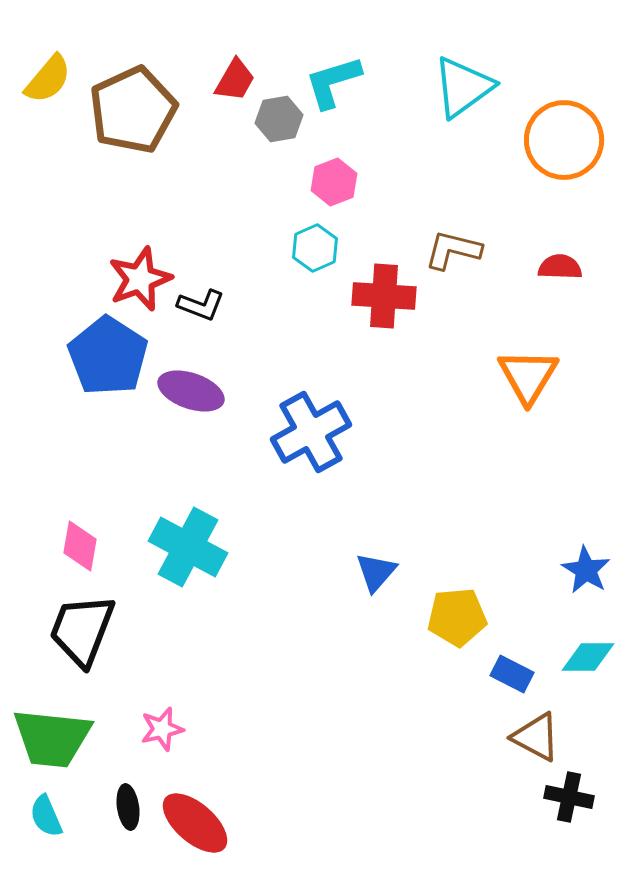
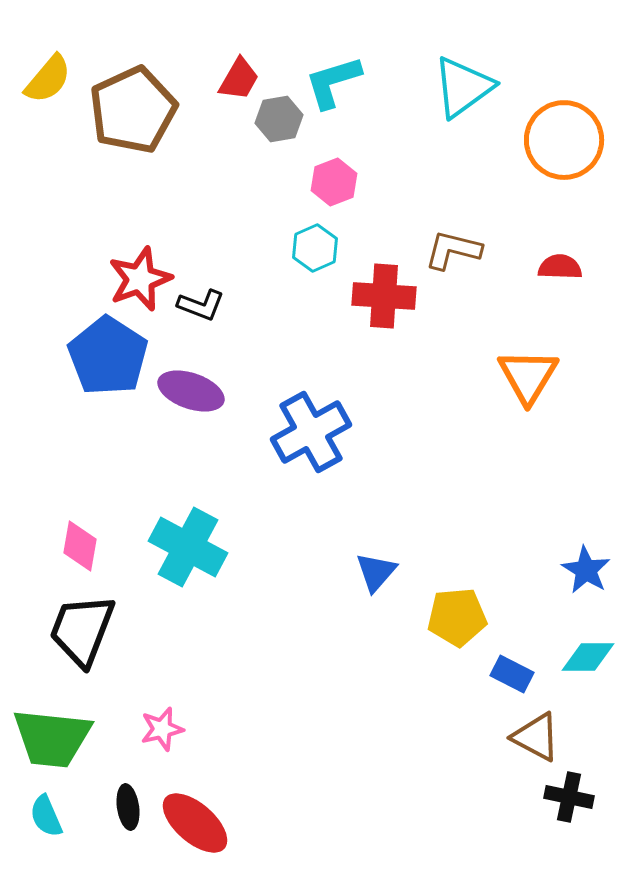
red trapezoid: moved 4 px right, 1 px up
